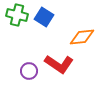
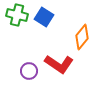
orange diamond: rotated 45 degrees counterclockwise
